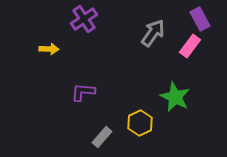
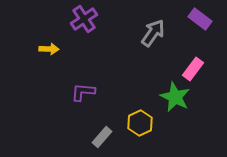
purple rectangle: rotated 25 degrees counterclockwise
pink rectangle: moved 3 px right, 23 px down
